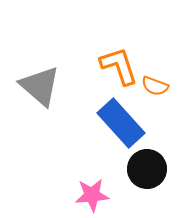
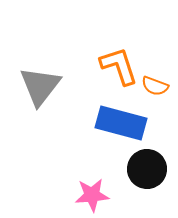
gray triangle: rotated 27 degrees clockwise
blue rectangle: rotated 33 degrees counterclockwise
